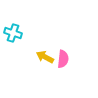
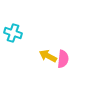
yellow arrow: moved 3 px right, 1 px up
